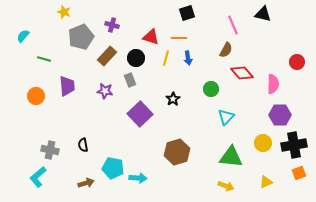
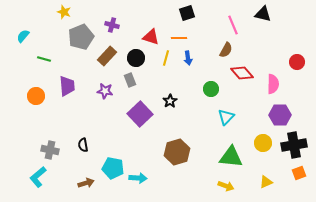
black star: moved 3 px left, 2 px down
